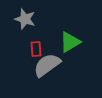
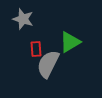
gray star: moved 2 px left
gray semicircle: moved 1 px right, 1 px up; rotated 28 degrees counterclockwise
